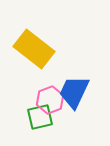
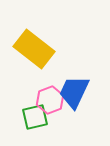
green square: moved 5 px left
